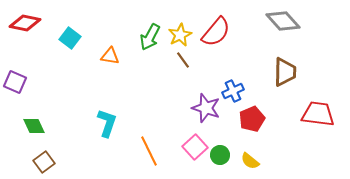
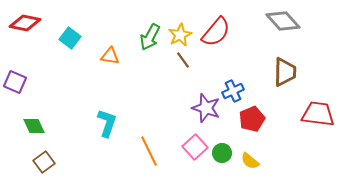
green circle: moved 2 px right, 2 px up
